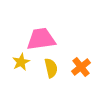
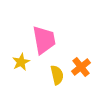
pink trapezoid: moved 3 px right, 1 px down; rotated 88 degrees clockwise
yellow semicircle: moved 6 px right, 7 px down
